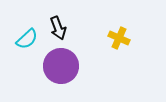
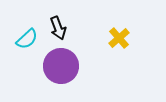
yellow cross: rotated 25 degrees clockwise
